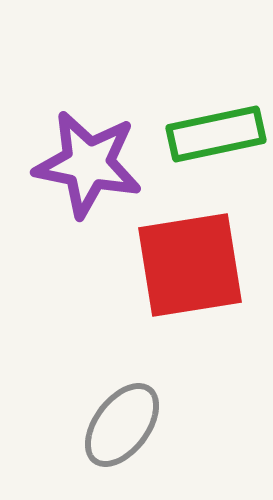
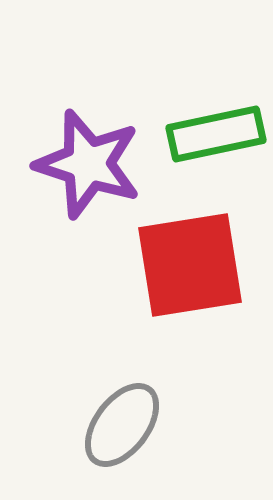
purple star: rotated 7 degrees clockwise
